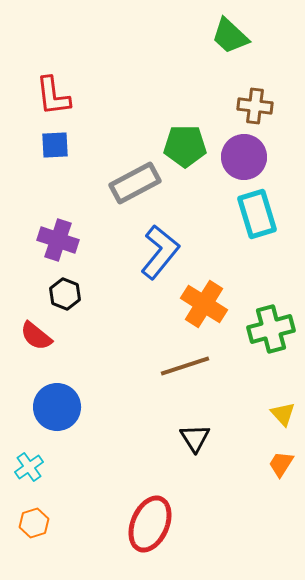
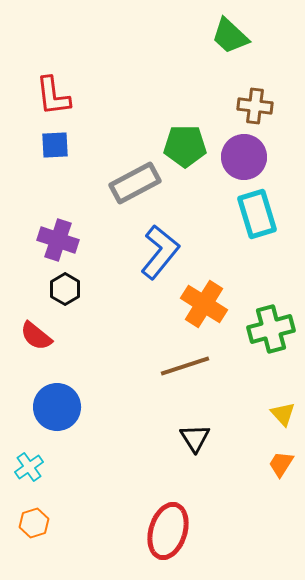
black hexagon: moved 5 px up; rotated 8 degrees clockwise
red ellipse: moved 18 px right, 7 px down; rotated 6 degrees counterclockwise
